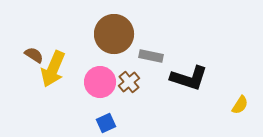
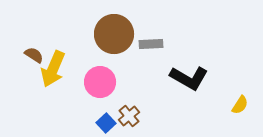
gray rectangle: moved 12 px up; rotated 15 degrees counterclockwise
black L-shape: rotated 12 degrees clockwise
brown cross: moved 34 px down
blue square: rotated 18 degrees counterclockwise
